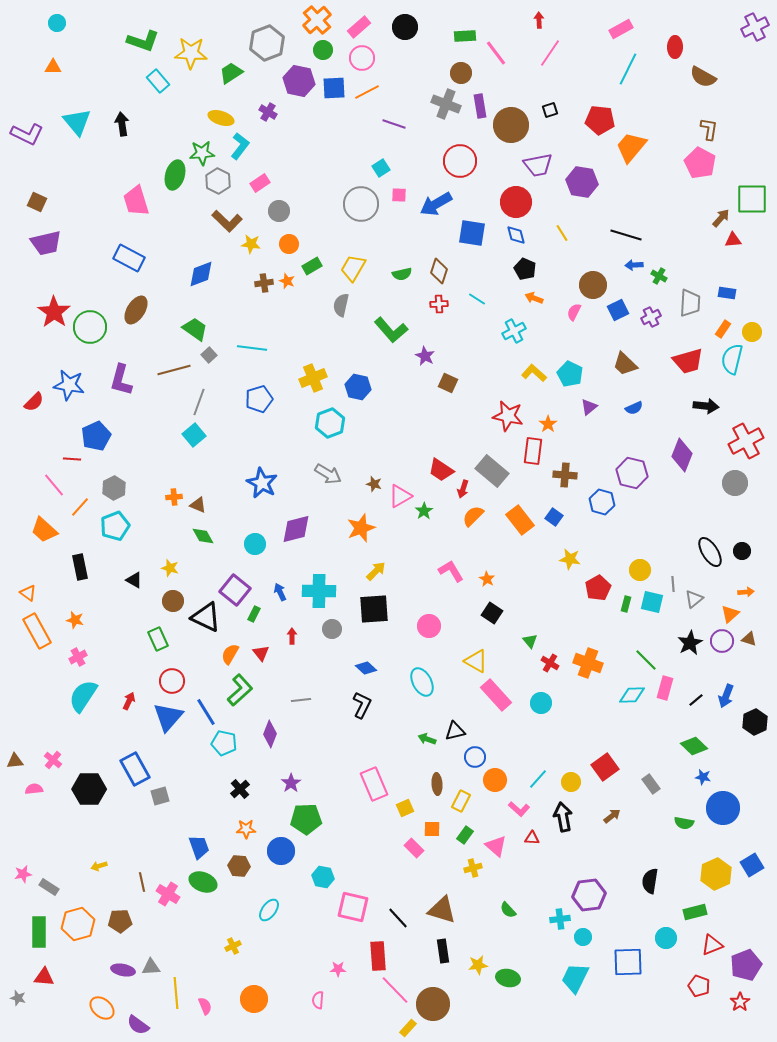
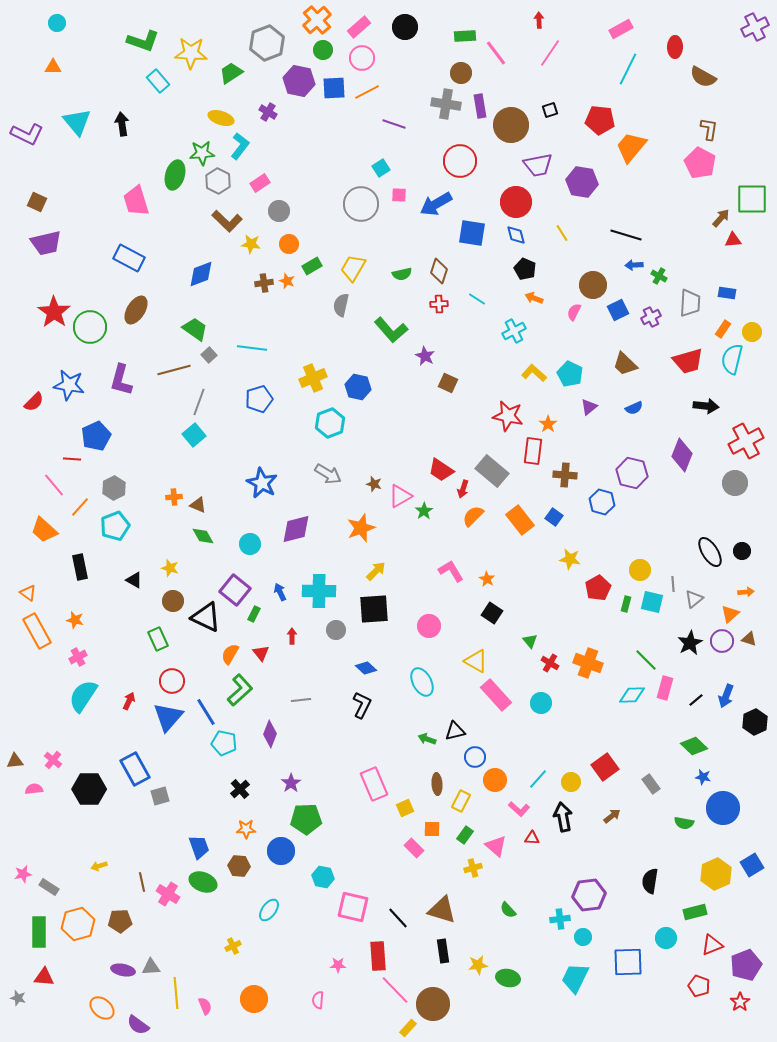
gray cross at (446, 104): rotated 12 degrees counterclockwise
cyan circle at (255, 544): moved 5 px left
gray circle at (332, 629): moved 4 px right, 1 px down
pink star at (338, 969): moved 4 px up
